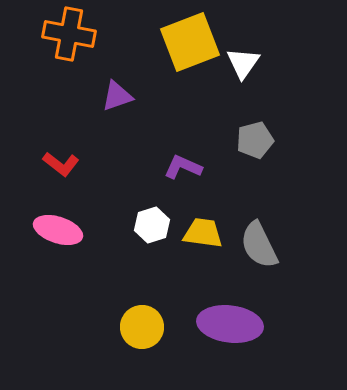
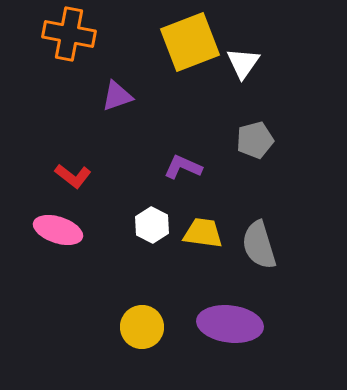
red L-shape: moved 12 px right, 12 px down
white hexagon: rotated 16 degrees counterclockwise
gray semicircle: rotated 9 degrees clockwise
